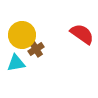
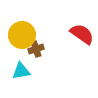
brown cross: rotated 14 degrees clockwise
cyan triangle: moved 5 px right, 8 px down
